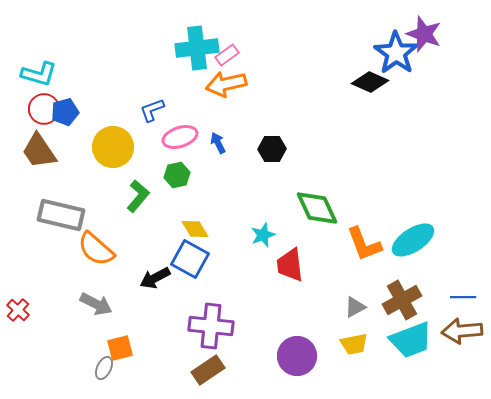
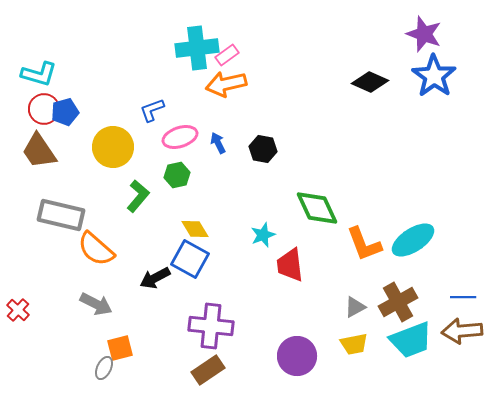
blue star: moved 38 px right, 23 px down
black hexagon: moved 9 px left; rotated 12 degrees clockwise
brown cross: moved 4 px left, 2 px down
